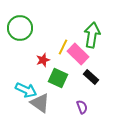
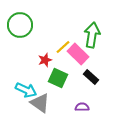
green circle: moved 3 px up
yellow line: rotated 21 degrees clockwise
red star: moved 2 px right
purple semicircle: rotated 72 degrees counterclockwise
